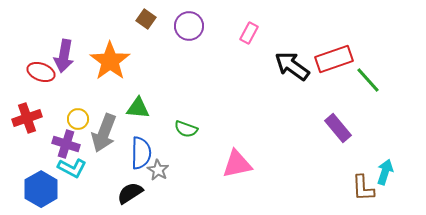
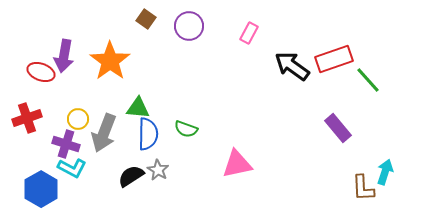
blue semicircle: moved 7 px right, 19 px up
black semicircle: moved 1 px right, 17 px up
